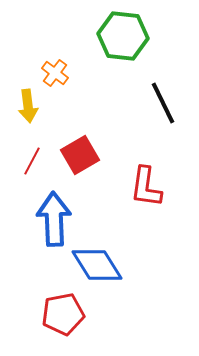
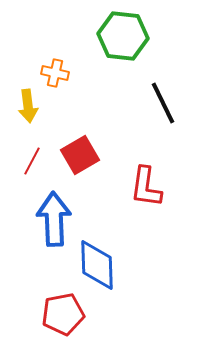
orange cross: rotated 24 degrees counterclockwise
blue diamond: rotated 30 degrees clockwise
